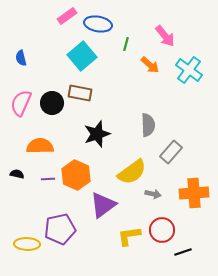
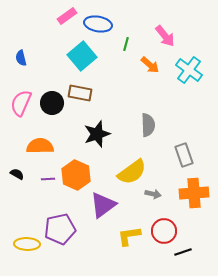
gray rectangle: moved 13 px right, 3 px down; rotated 60 degrees counterclockwise
black semicircle: rotated 16 degrees clockwise
red circle: moved 2 px right, 1 px down
